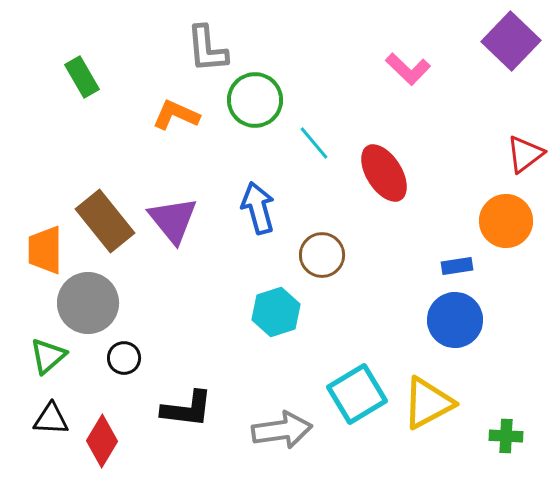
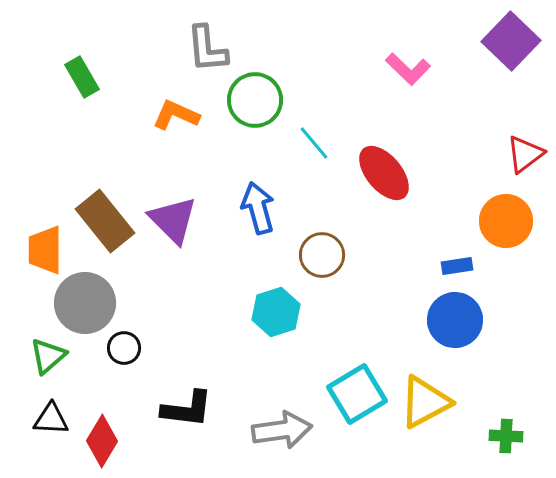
red ellipse: rotated 8 degrees counterclockwise
purple triangle: rotated 6 degrees counterclockwise
gray circle: moved 3 px left
black circle: moved 10 px up
yellow triangle: moved 3 px left, 1 px up
